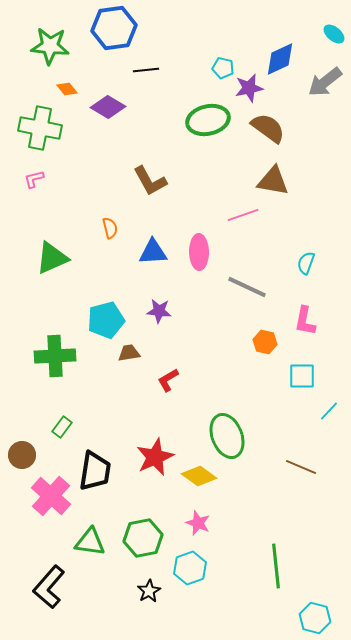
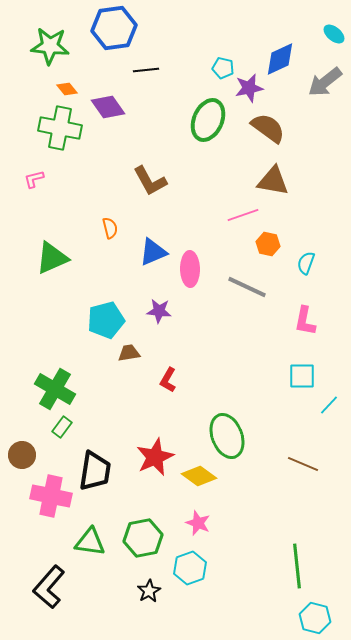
purple diamond at (108, 107): rotated 24 degrees clockwise
green ellipse at (208, 120): rotated 54 degrees counterclockwise
green cross at (40, 128): moved 20 px right
blue triangle at (153, 252): rotated 20 degrees counterclockwise
pink ellipse at (199, 252): moved 9 px left, 17 px down
orange hexagon at (265, 342): moved 3 px right, 98 px up
green cross at (55, 356): moved 33 px down; rotated 33 degrees clockwise
red L-shape at (168, 380): rotated 30 degrees counterclockwise
cyan line at (329, 411): moved 6 px up
brown line at (301, 467): moved 2 px right, 3 px up
pink cross at (51, 496): rotated 30 degrees counterclockwise
green line at (276, 566): moved 21 px right
